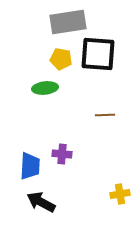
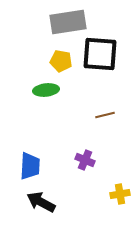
black square: moved 2 px right
yellow pentagon: moved 2 px down
green ellipse: moved 1 px right, 2 px down
brown line: rotated 12 degrees counterclockwise
purple cross: moved 23 px right, 6 px down; rotated 18 degrees clockwise
